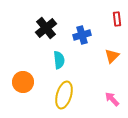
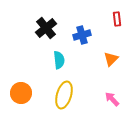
orange triangle: moved 1 px left, 3 px down
orange circle: moved 2 px left, 11 px down
